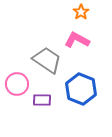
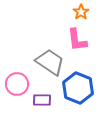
pink L-shape: rotated 125 degrees counterclockwise
gray trapezoid: moved 3 px right, 2 px down
blue hexagon: moved 3 px left, 1 px up
